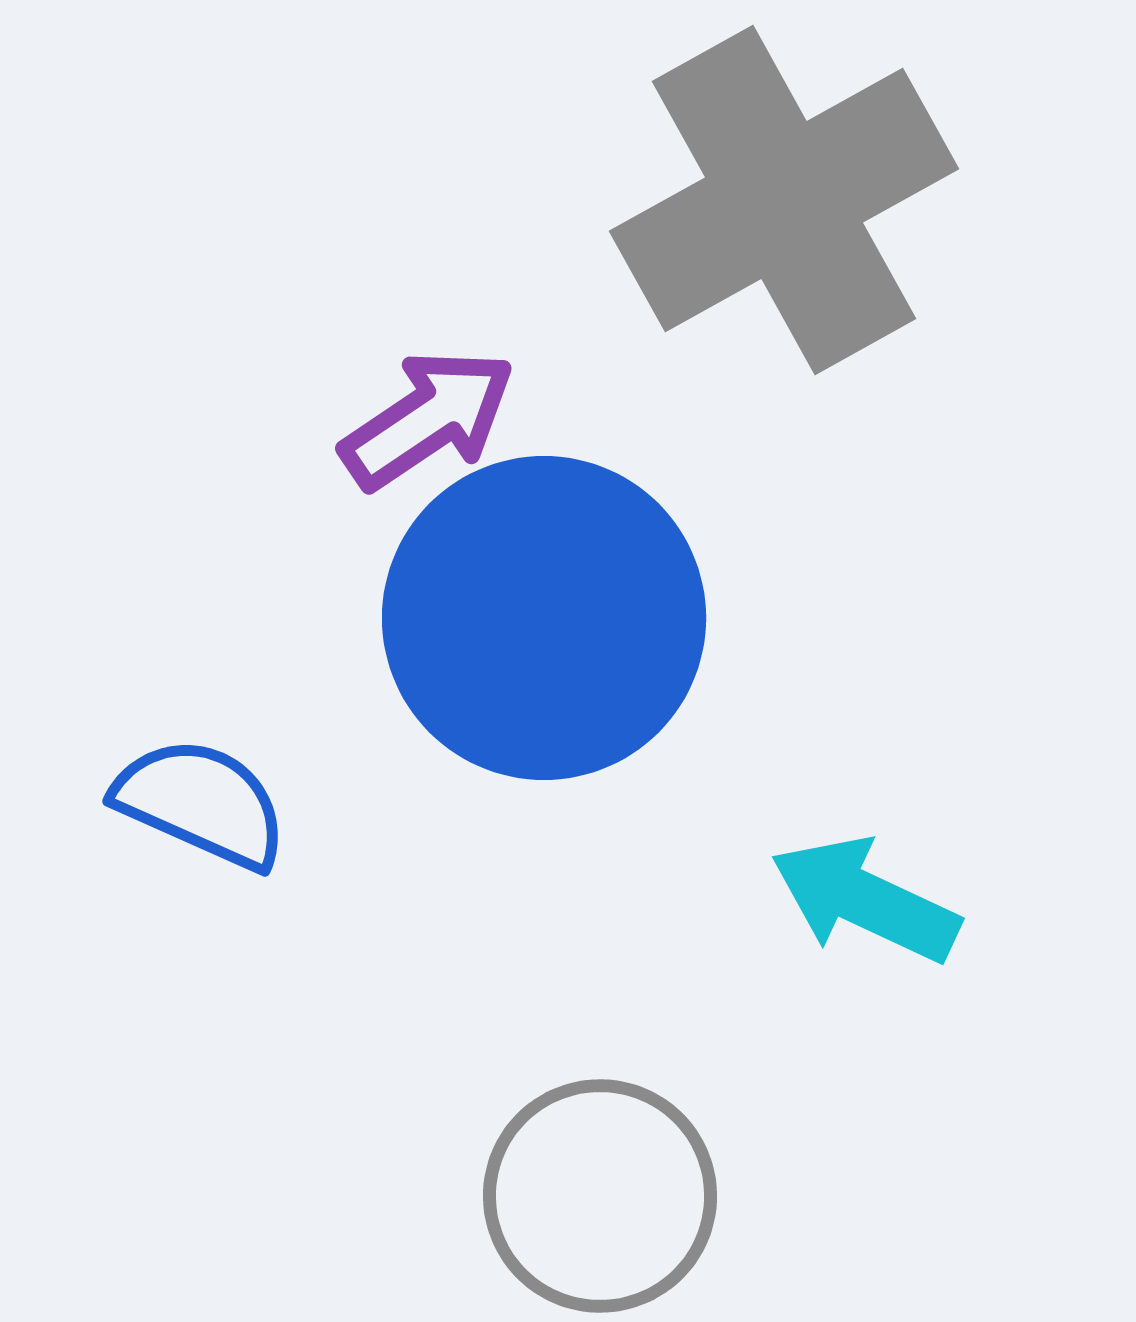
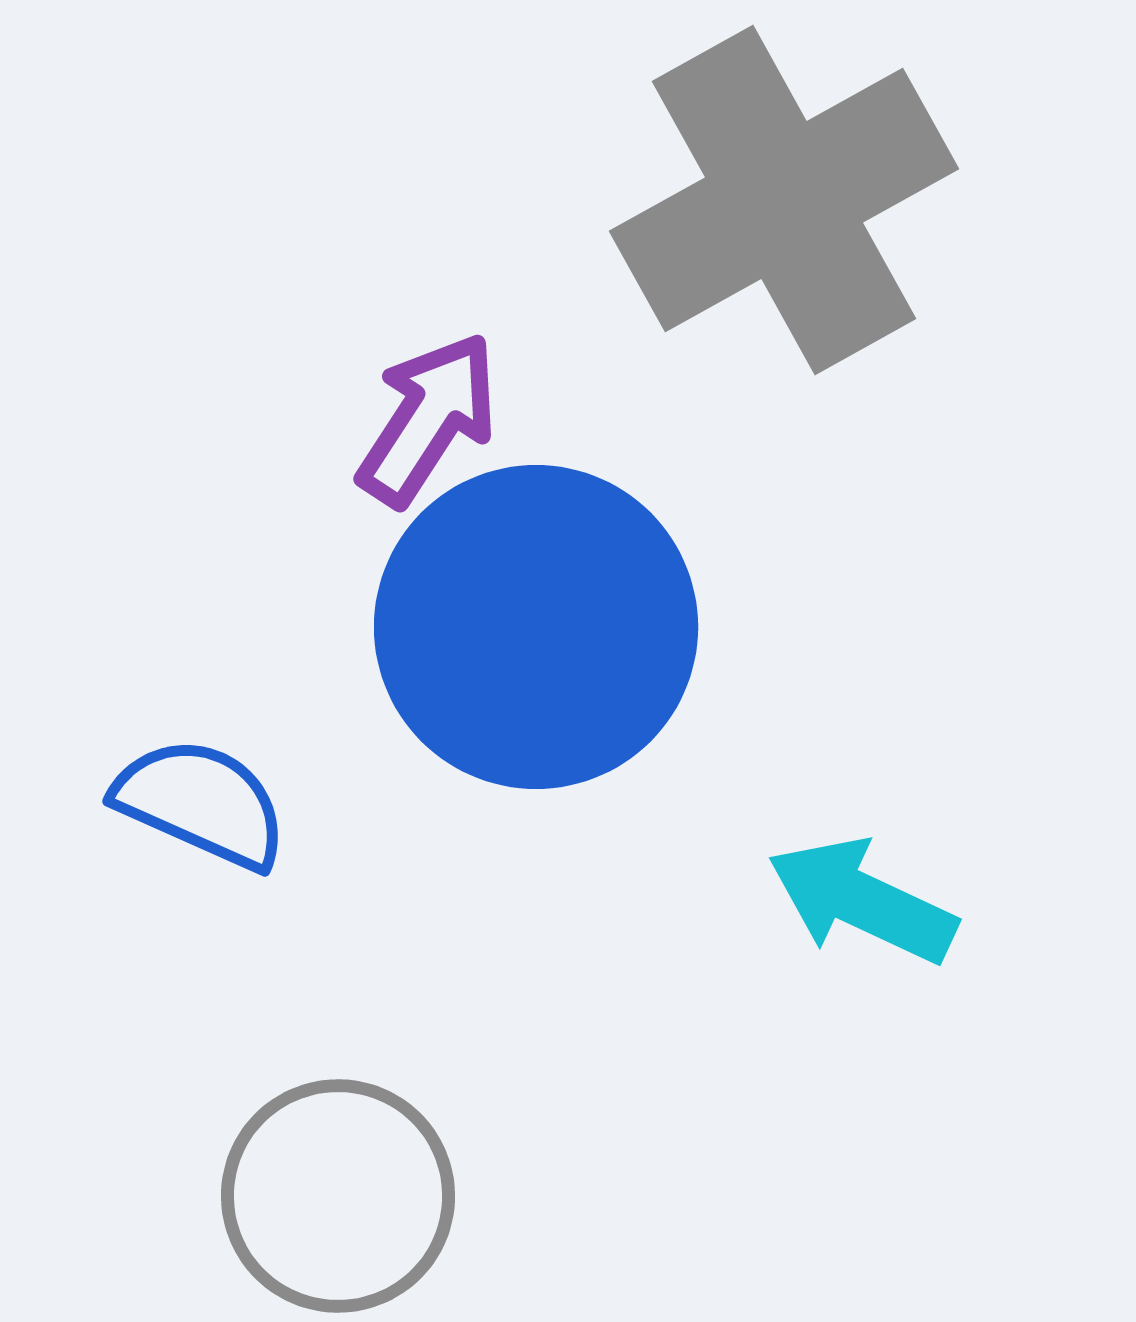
purple arrow: rotated 23 degrees counterclockwise
blue circle: moved 8 px left, 9 px down
cyan arrow: moved 3 px left, 1 px down
gray circle: moved 262 px left
